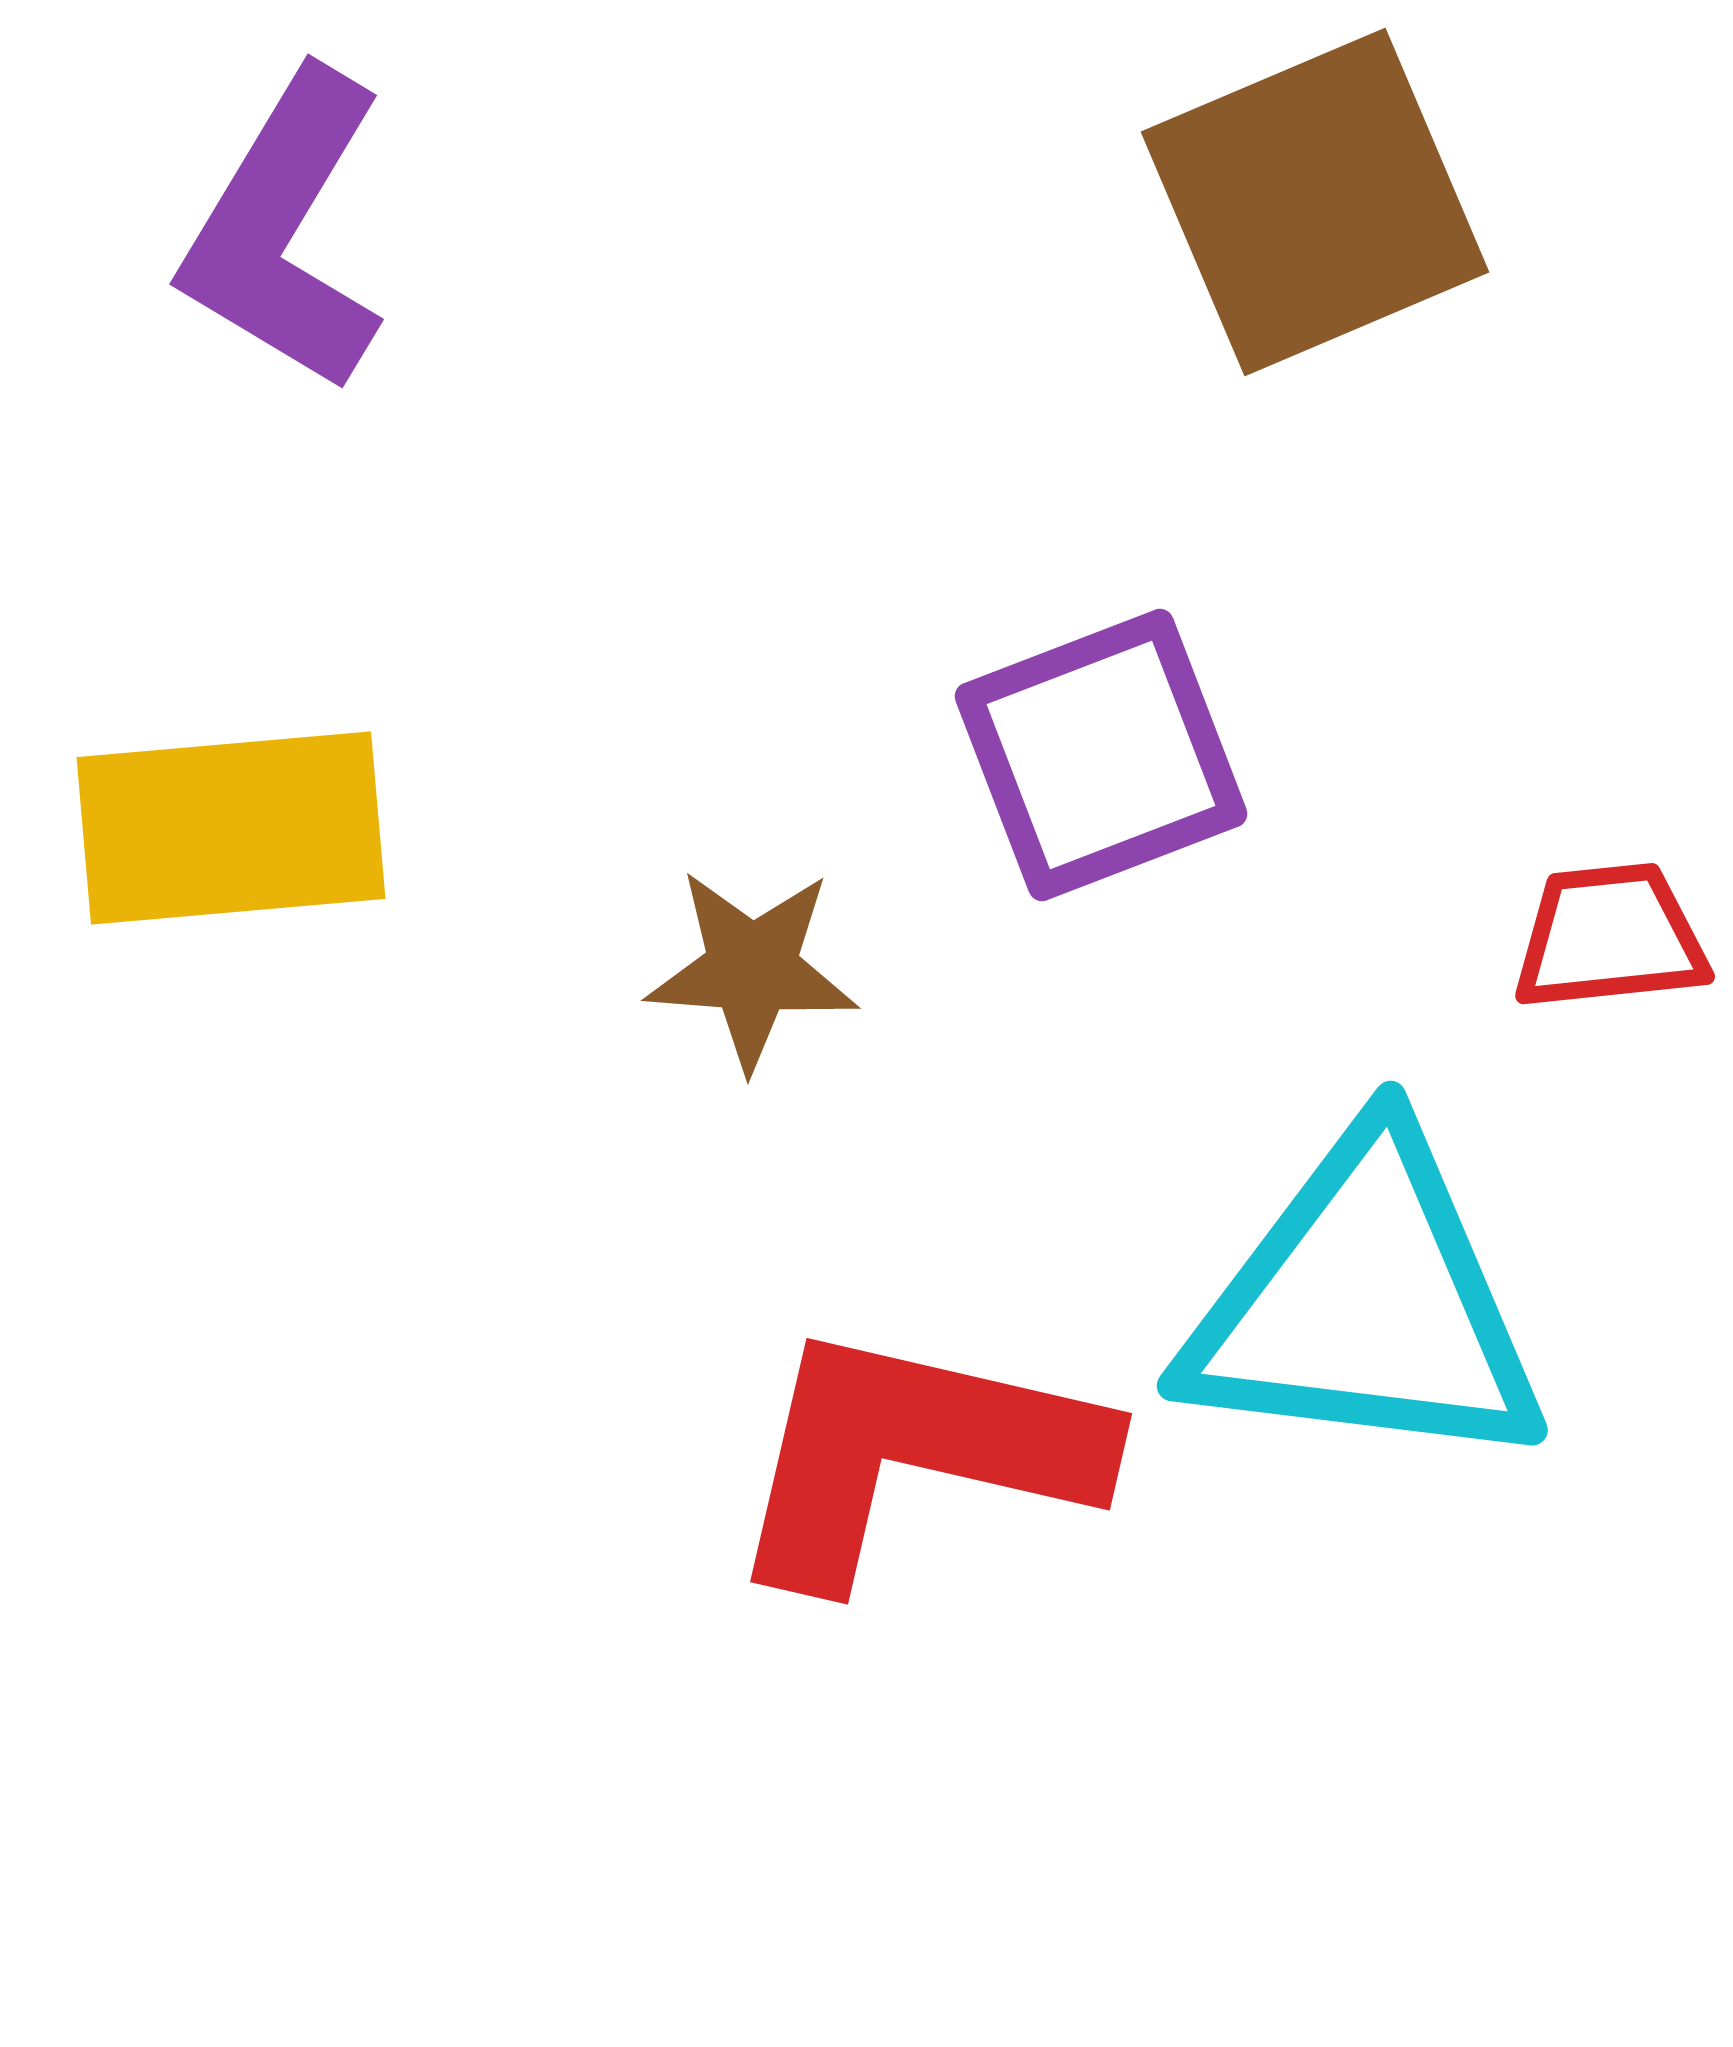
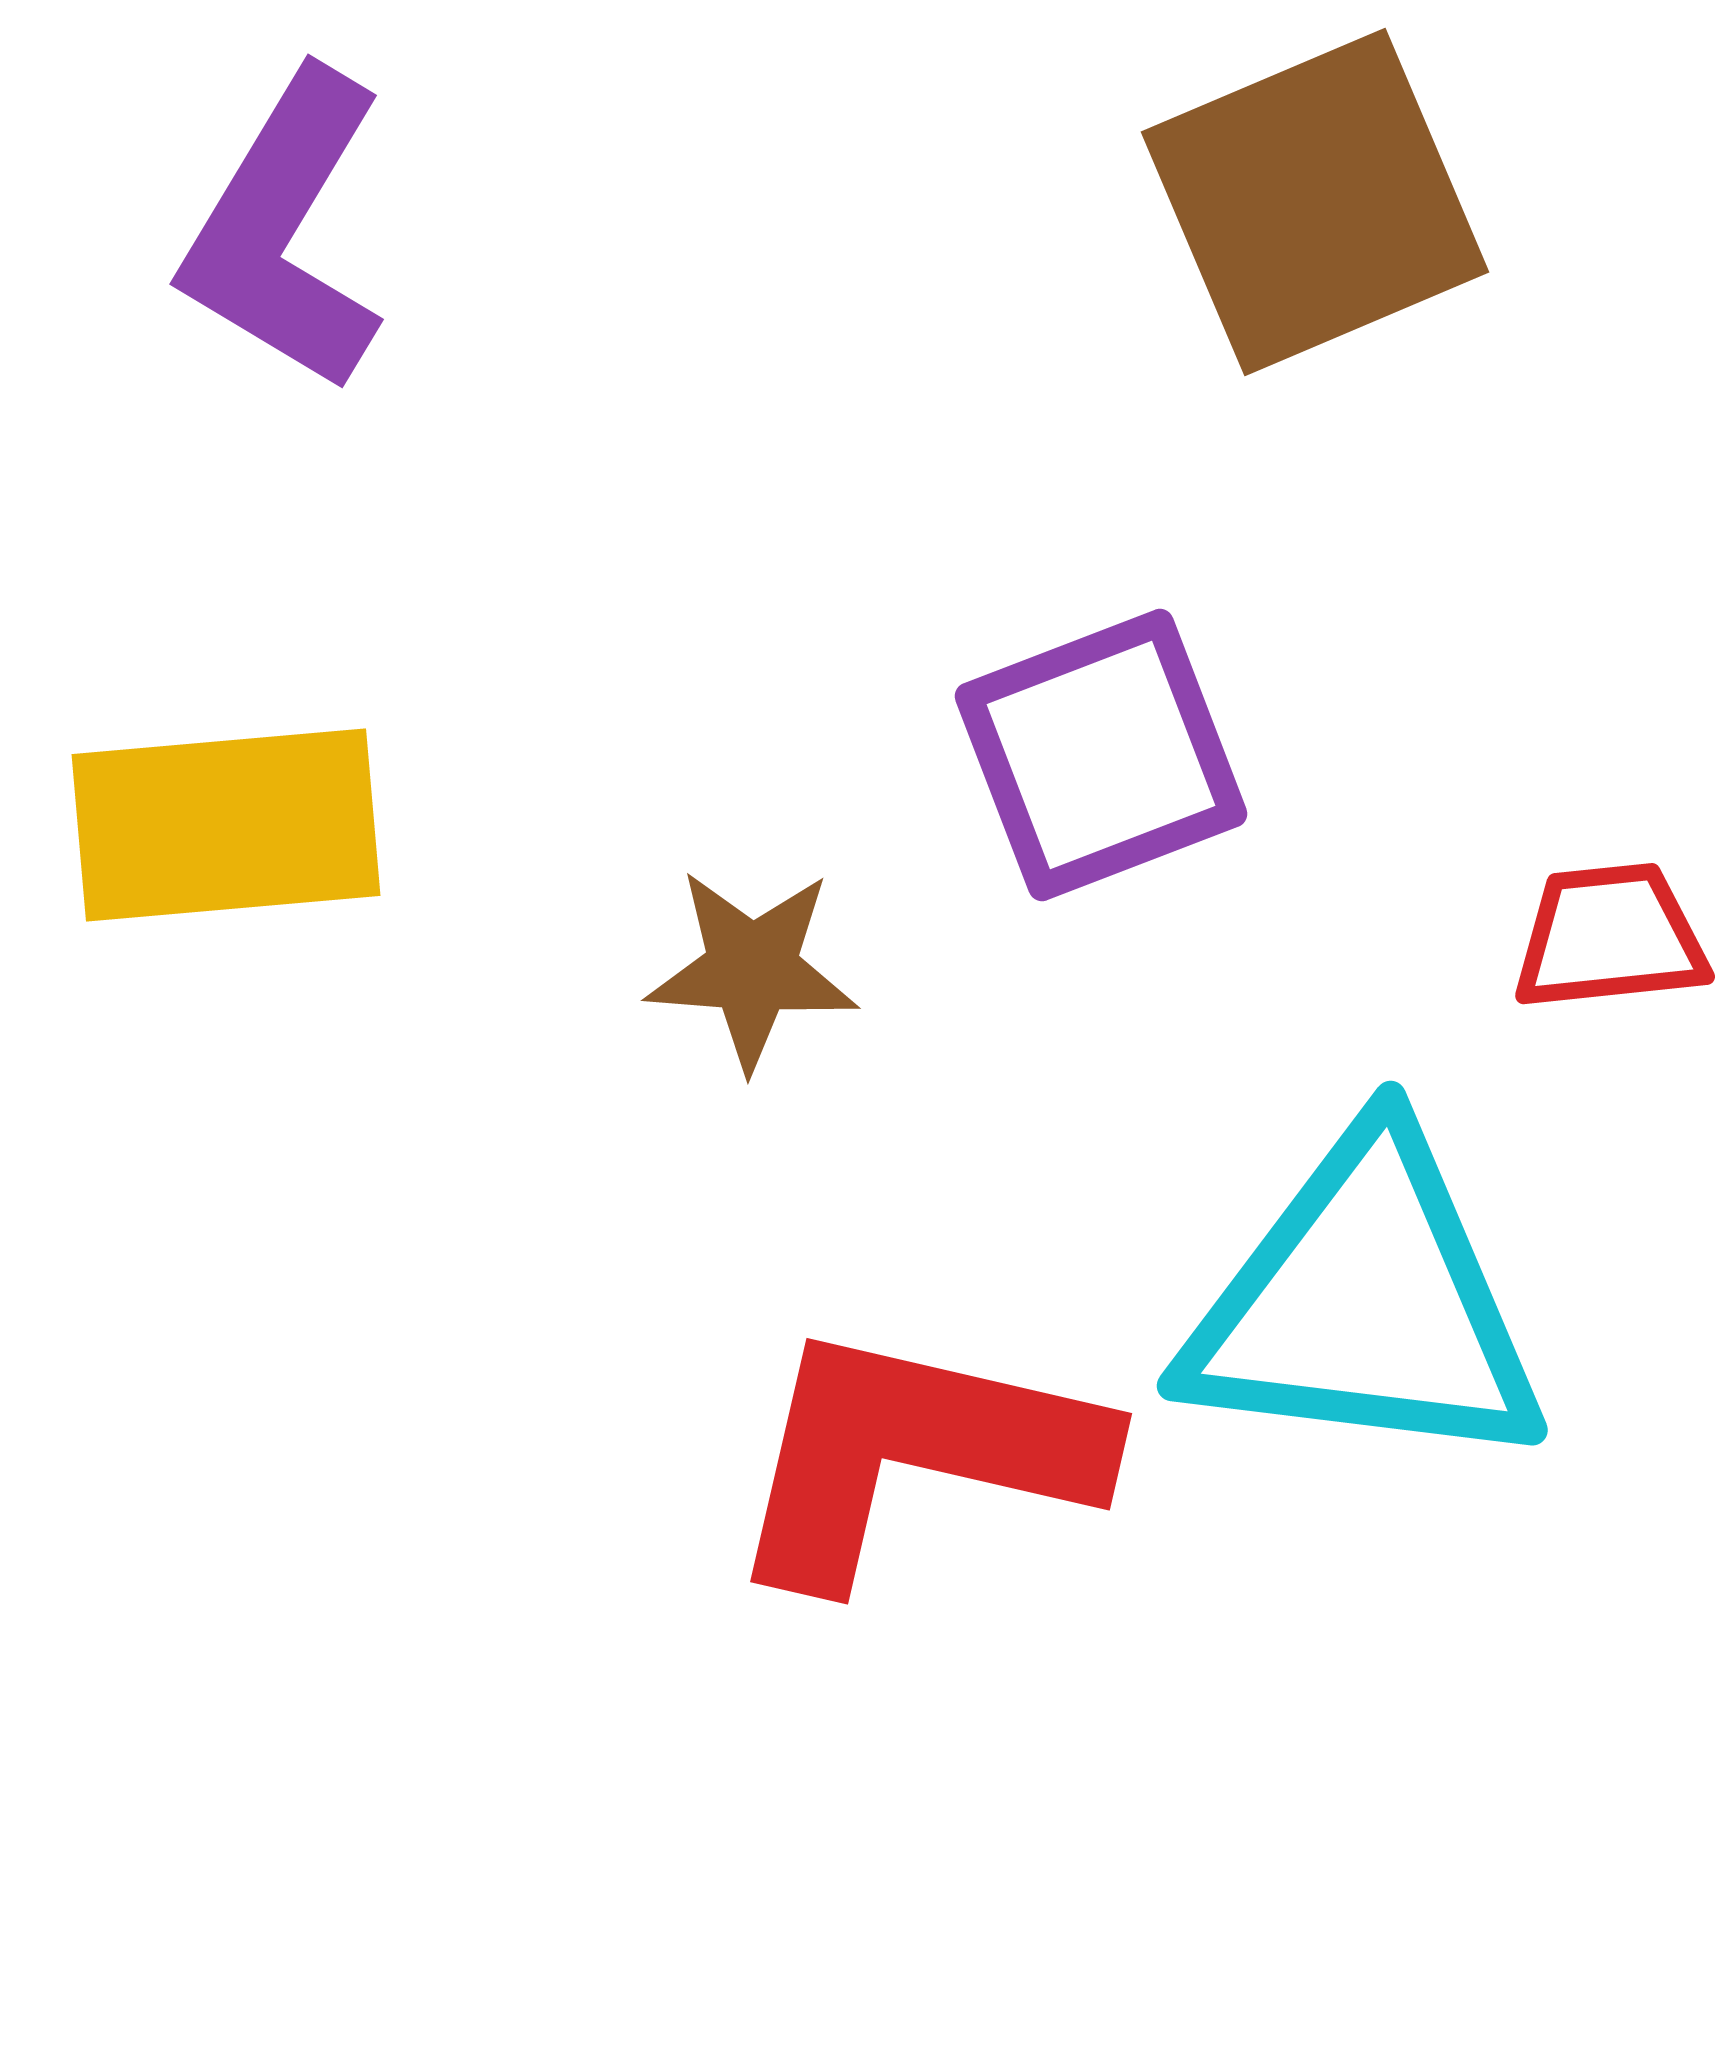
yellow rectangle: moved 5 px left, 3 px up
